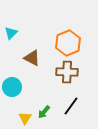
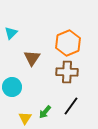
brown triangle: rotated 36 degrees clockwise
green arrow: moved 1 px right
